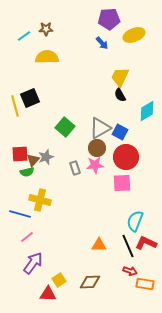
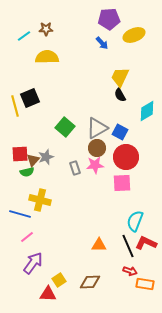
gray triangle: moved 3 px left
